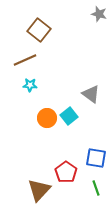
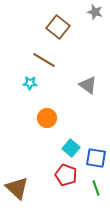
gray star: moved 4 px left, 2 px up
brown square: moved 19 px right, 3 px up
brown line: moved 19 px right; rotated 55 degrees clockwise
cyan star: moved 2 px up
gray triangle: moved 3 px left, 9 px up
cyan square: moved 2 px right, 32 px down; rotated 12 degrees counterclockwise
red pentagon: moved 3 px down; rotated 15 degrees counterclockwise
brown triangle: moved 22 px left, 2 px up; rotated 30 degrees counterclockwise
